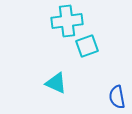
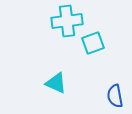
cyan square: moved 6 px right, 3 px up
blue semicircle: moved 2 px left, 1 px up
